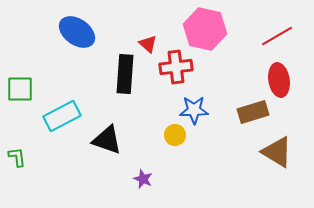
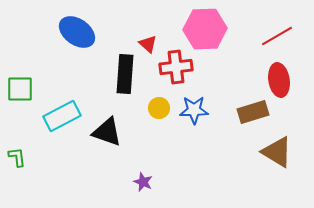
pink hexagon: rotated 15 degrees counterclockwise
yellow circle: moved 16 px left, 27 px up
black triangle: moved 8 px up
purple star: moved 3 px down
